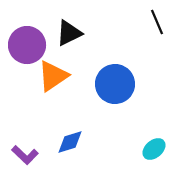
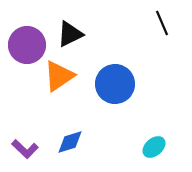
black line: moved 5 px right, 1 px down
black triangle: moved 1 px right, 1 px down
orange triangle: moved 6 px right
cyan ellipse: moved 2 px up
purple L-shape: moved 6 px up
